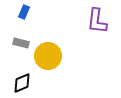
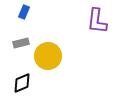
gray rectangle: rotated 28 degrees counterclockwise
